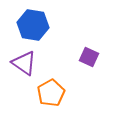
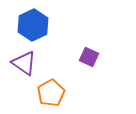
blue hexagon: rotated 24 degrees clockwise
